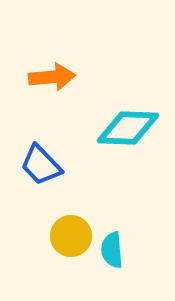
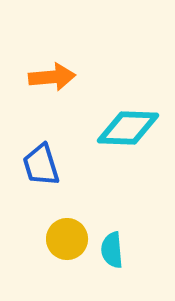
blue trapezoid: rotated 27 degrees clockwise
yellow circle: moved 4 px left, 3 px down
